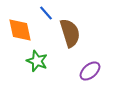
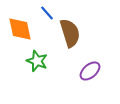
blue line: moved 1 px right
orange diamond: moved 1 px up
